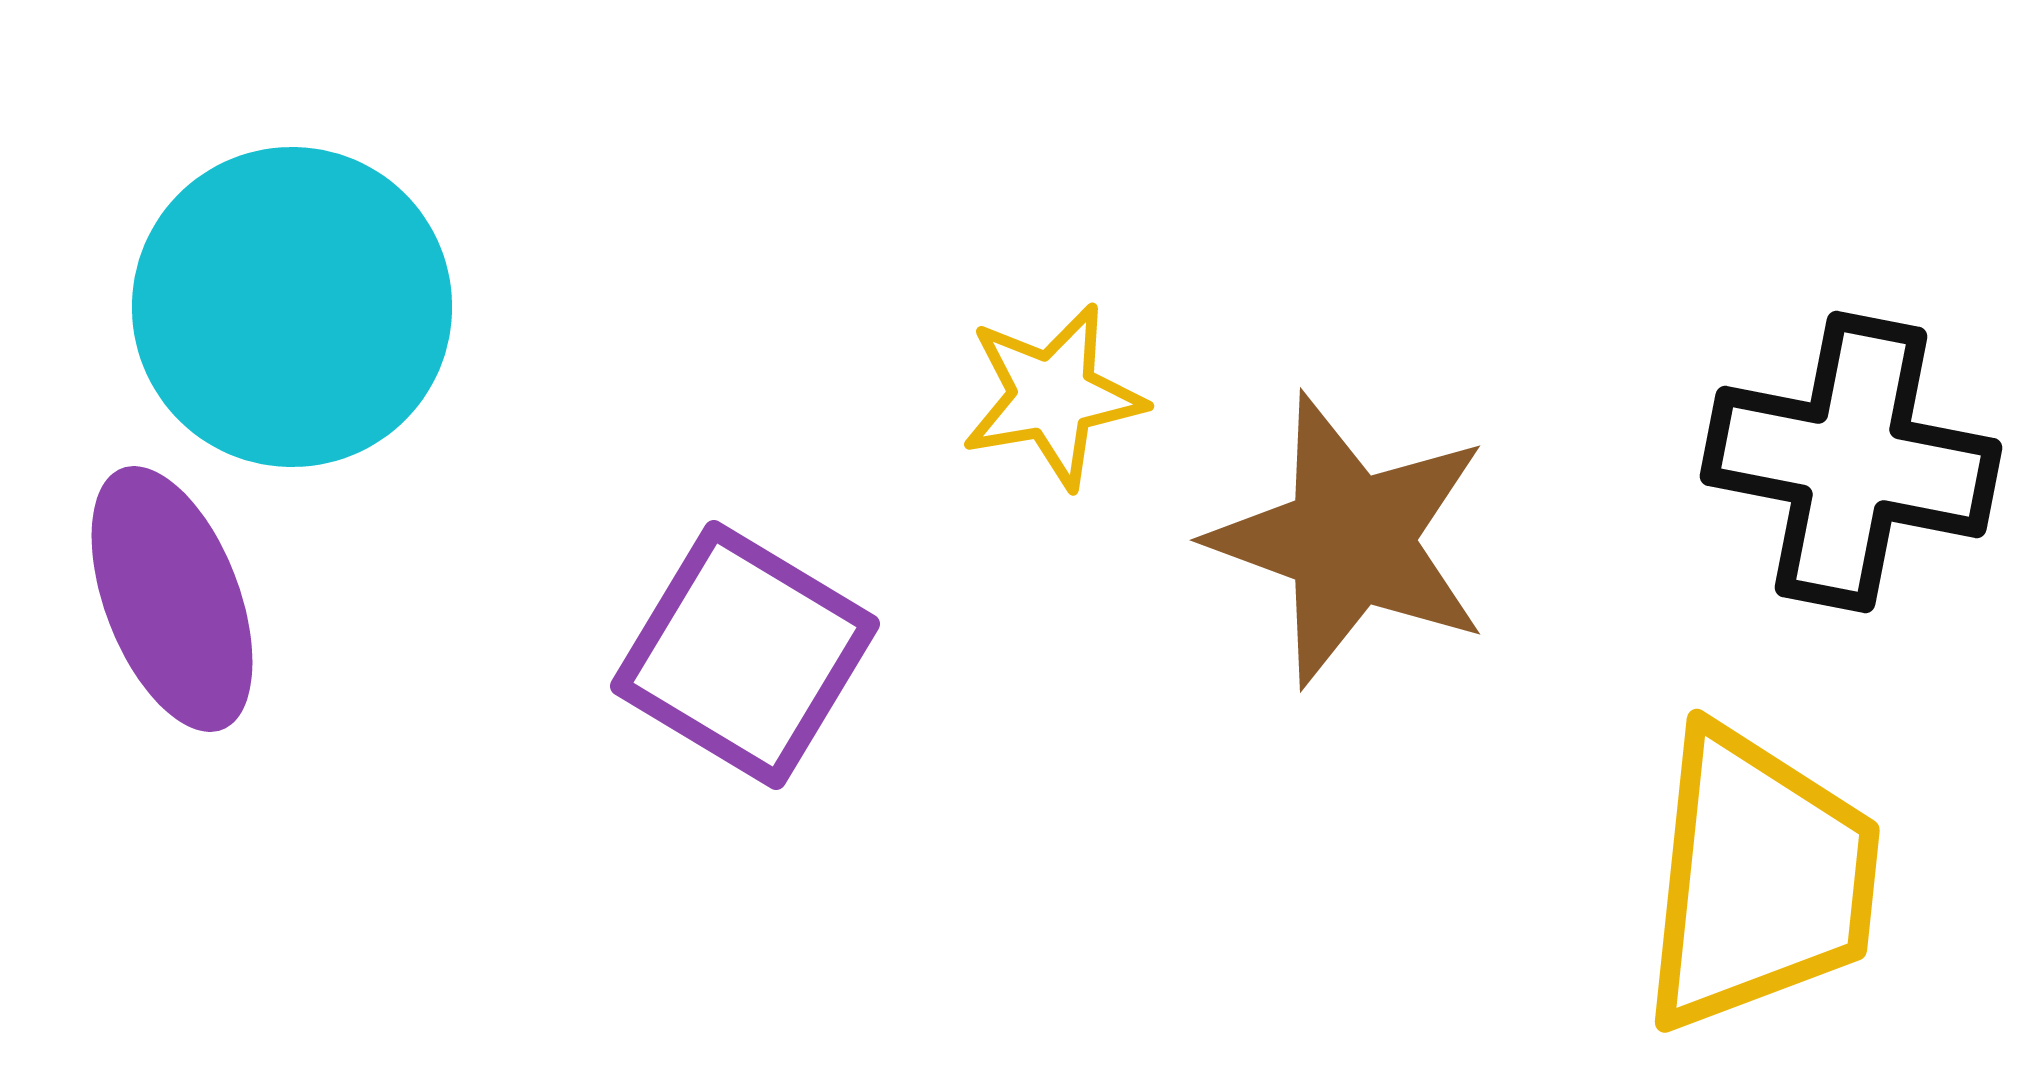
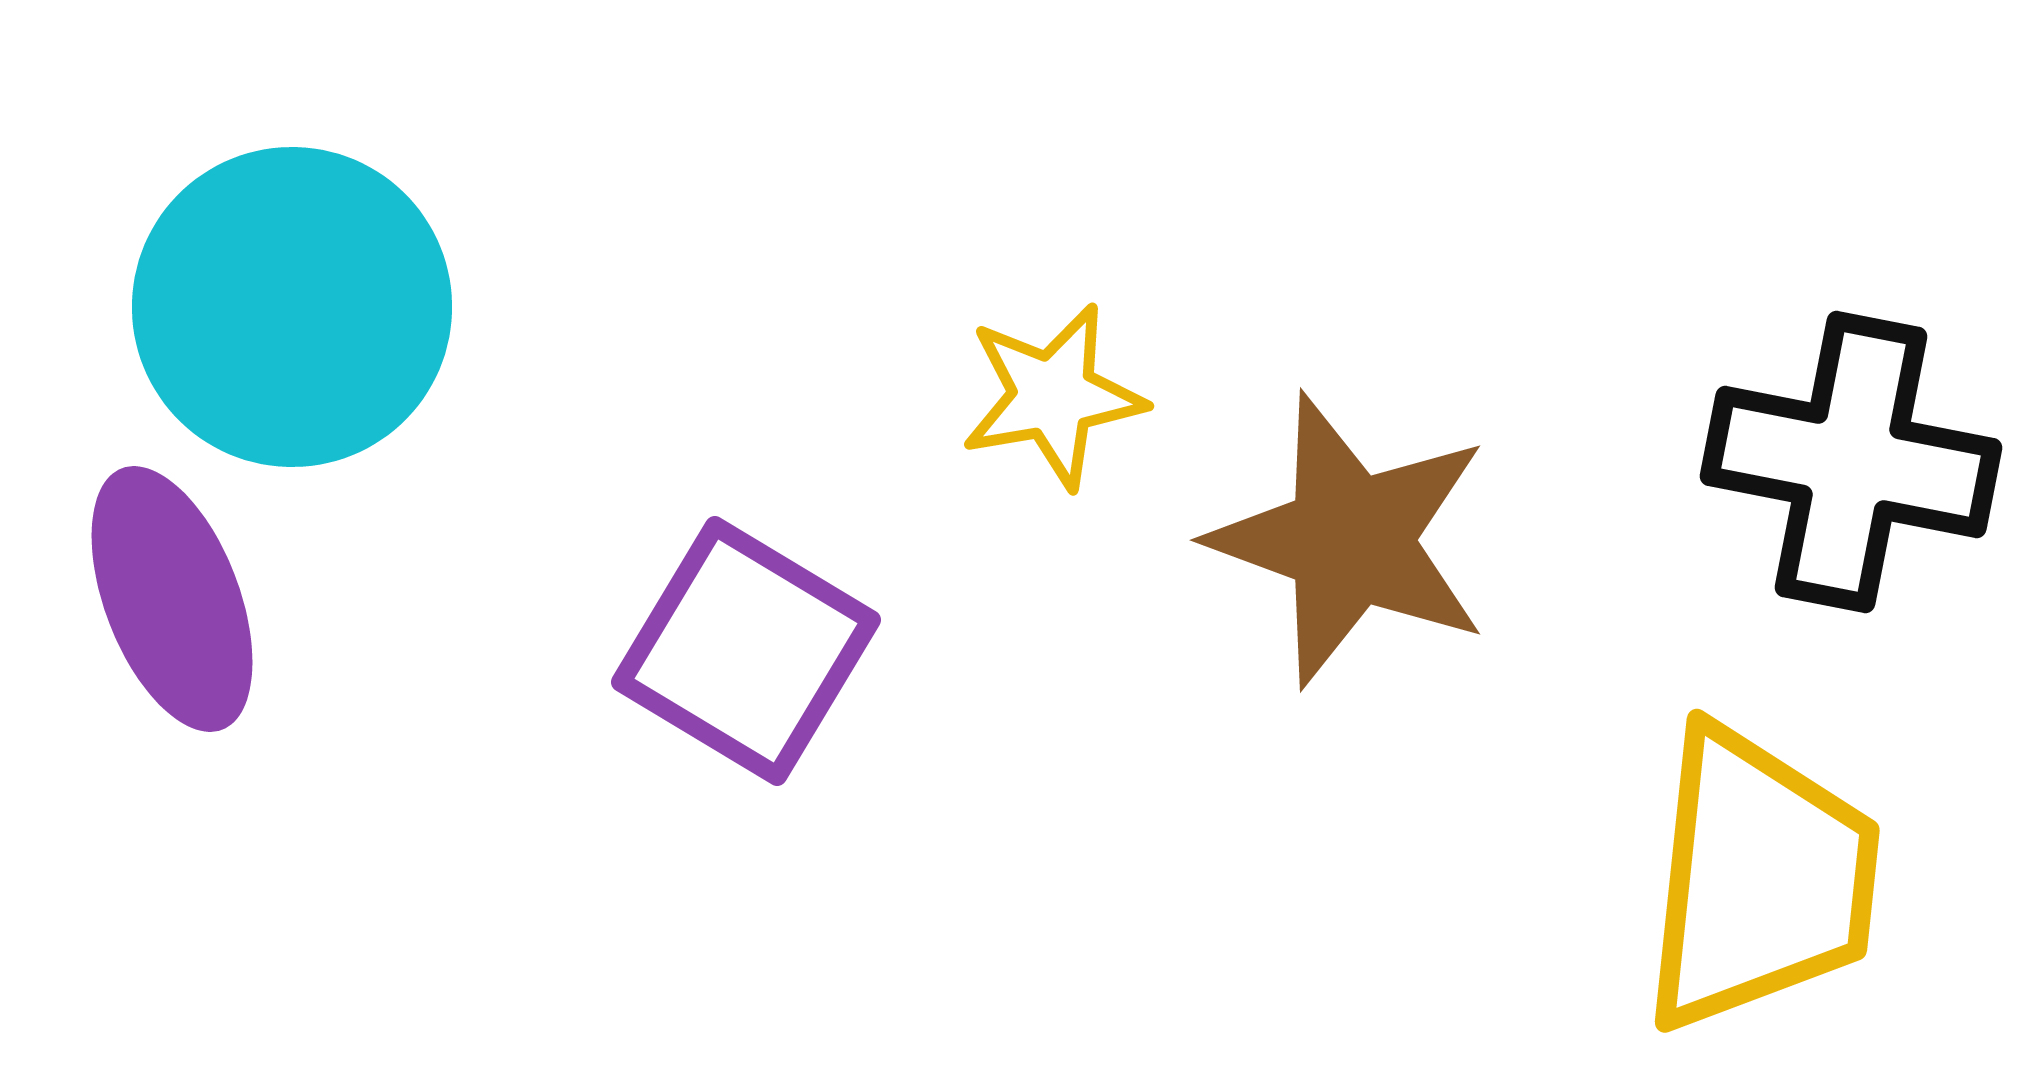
purple square: moved 1 px right, 4 px up
